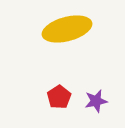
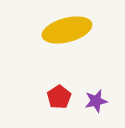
yellow ellipse: moved 1 px down
